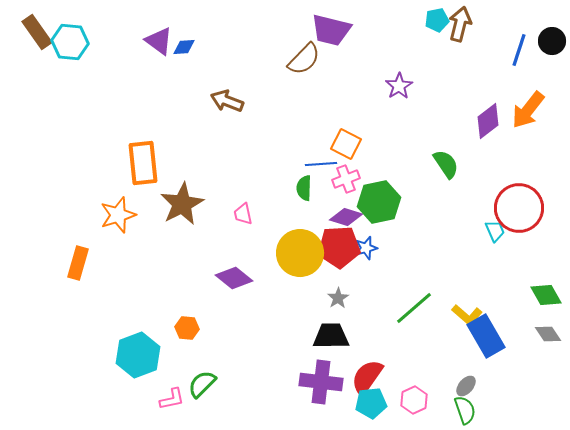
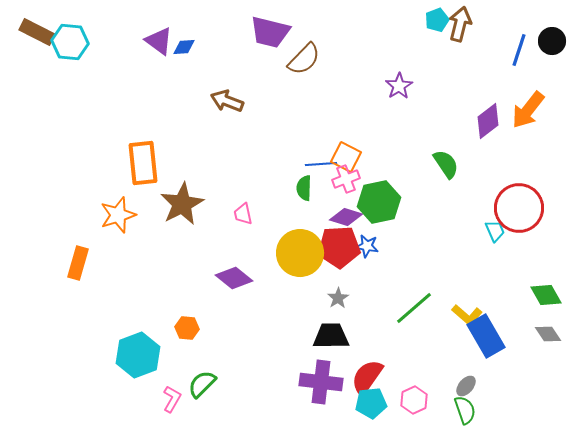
cyan pentagon at (437, 20): rotated 10 degrees counterclockwise
purple trapezoid at (331, 30): moved 61 px left, 2 px down
brown rectangle at (37, 32): rotated 28 degrees counterclockwise
orange square at (346, 144): moved 13 px down
blue star at (366, 248): moved 1 px right, 2 px up; rotated 25 degrees clockwise
pink L-shape at (172, 399): rotated 48 degrees counterclockwise
